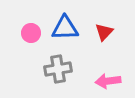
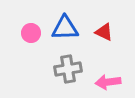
red triangle: rotated 48 degrees counterclockwise
gray cross: moved 10 px right
pink arrow: moved 1 px down
